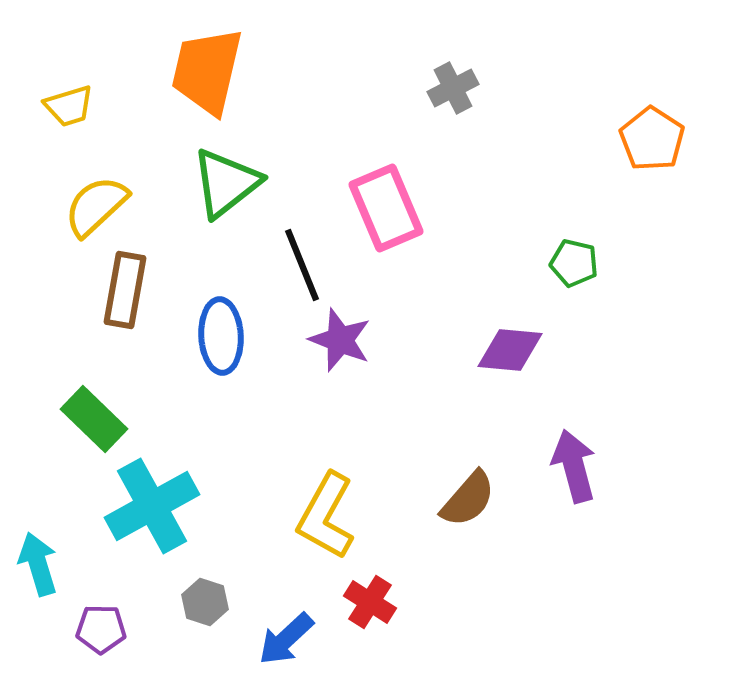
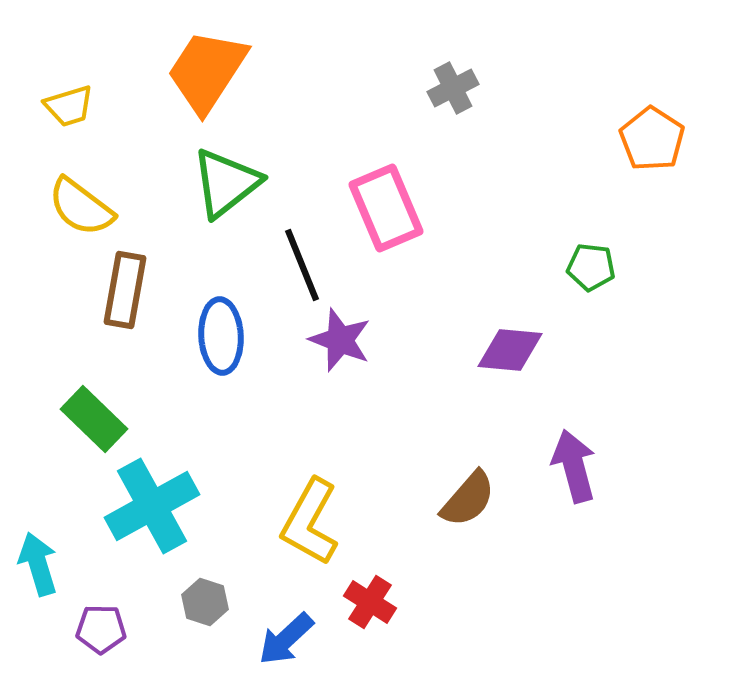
orange trapezoid: rotated 20 degrees clockwise
yellow semicircle: moved 15 px left, 1 px down; rotated 100 degrees counterclockwise
green pentagon: moved 17 px right, 4 px down; rotated 6 degrees counterclockwise
yellow L-shape: moved 16 px left, 6 px down
